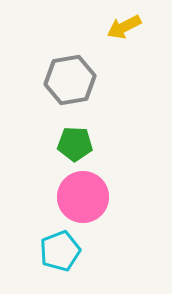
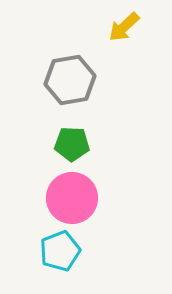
yellow arrow: rotated 16 degrees counterclockwise
green pentagon: moved 3 px left
pink circle: moved 11 px left, 1 px down
